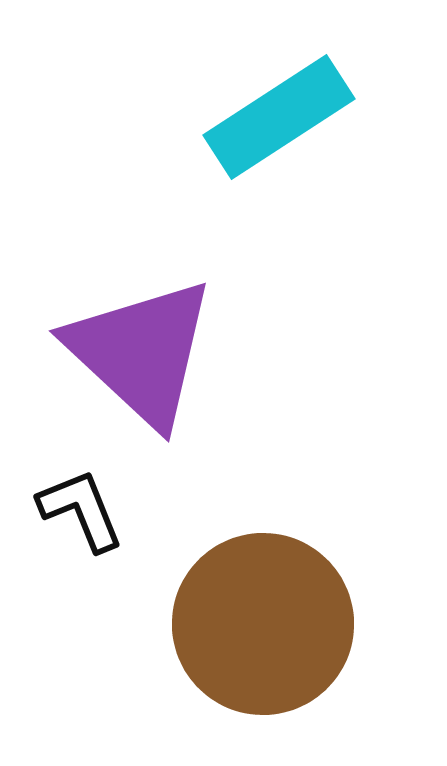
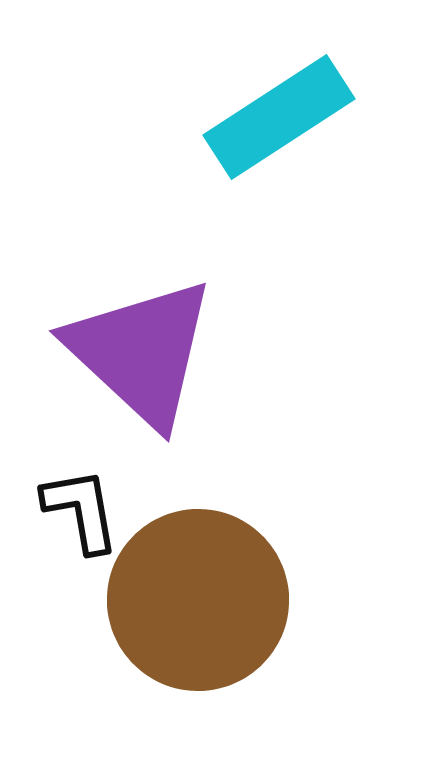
black L-shape: rotated 12 degrees clockwise
brown circle: moved 65 px left, 24 px up
